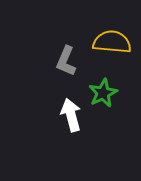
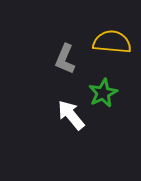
gray L-shape: moved 1 px left, 2 px up
white arrow: rotated 24 degrees counterclockwise
